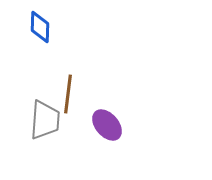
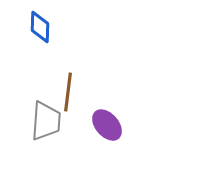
brown line: moved 2 px up
gray trapezoid: moved 1 px right, 1 px down
